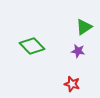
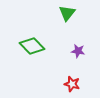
green triangle: moved 17 px left, 14 px up; rotated 18 degrees counterclockwise
